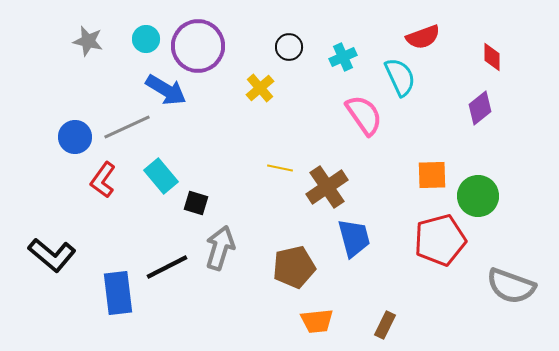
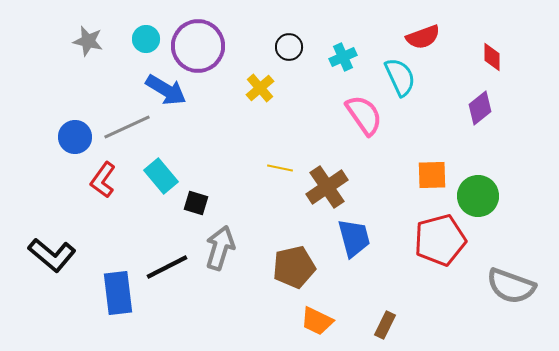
orange trapezoid: rotated 32 degrees clockwise
